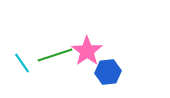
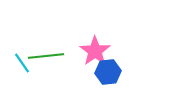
pink star: moved 8 px right
green line: moved 9 px left, 1 px down; rotated 12 degrees clockwise
